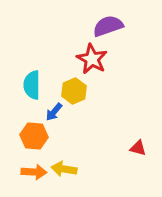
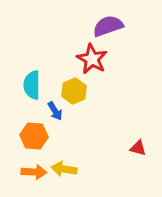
blue arrow: moved 1 px right, 1 px up; rotated 72 degrees counterclockwise
